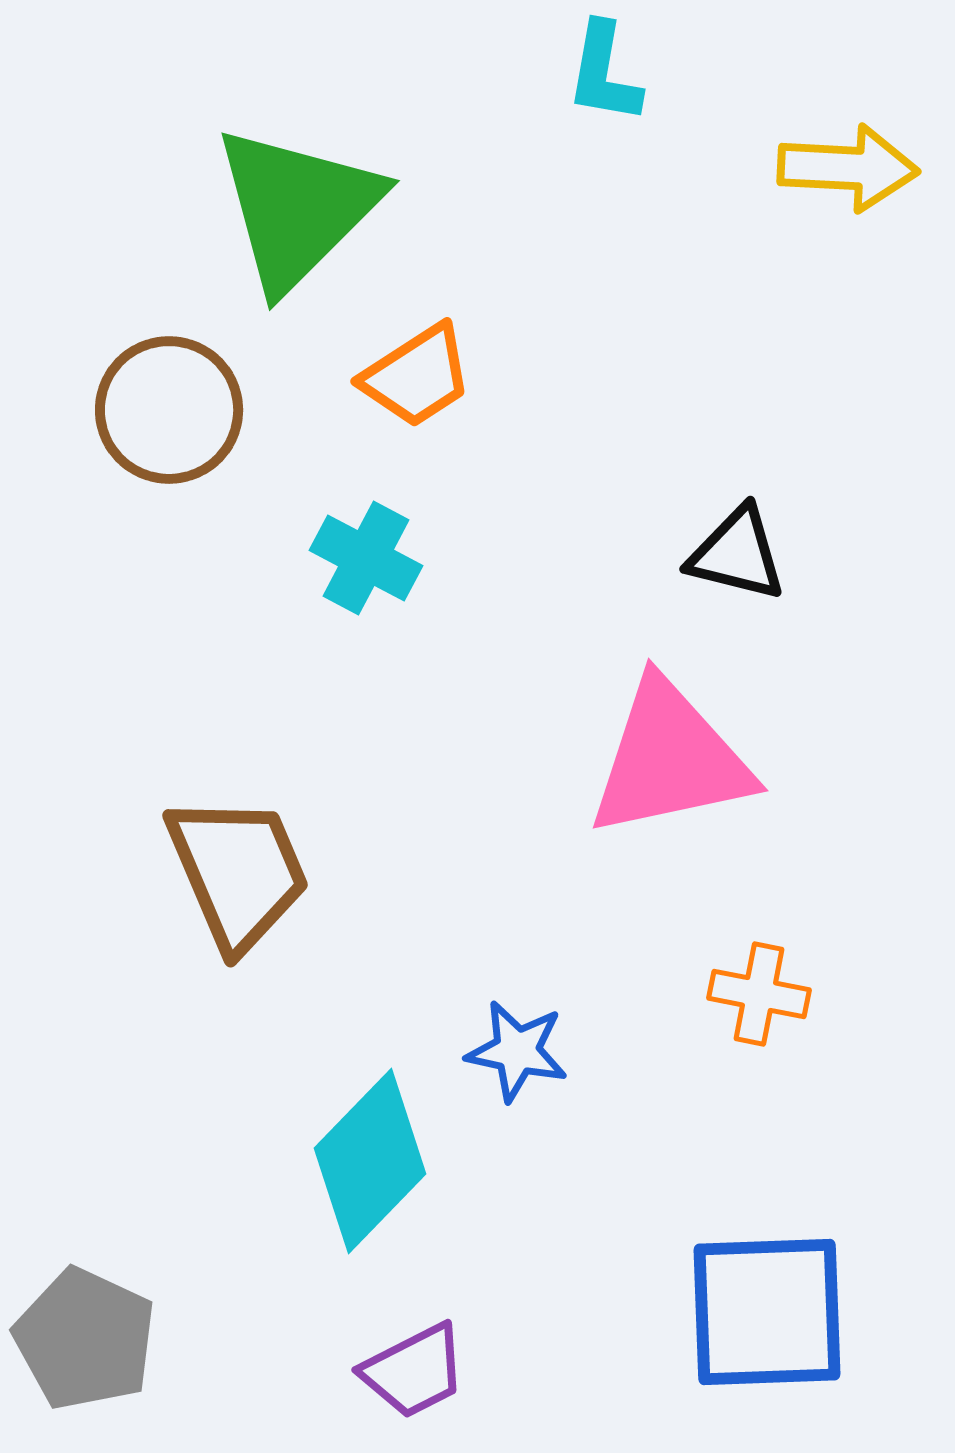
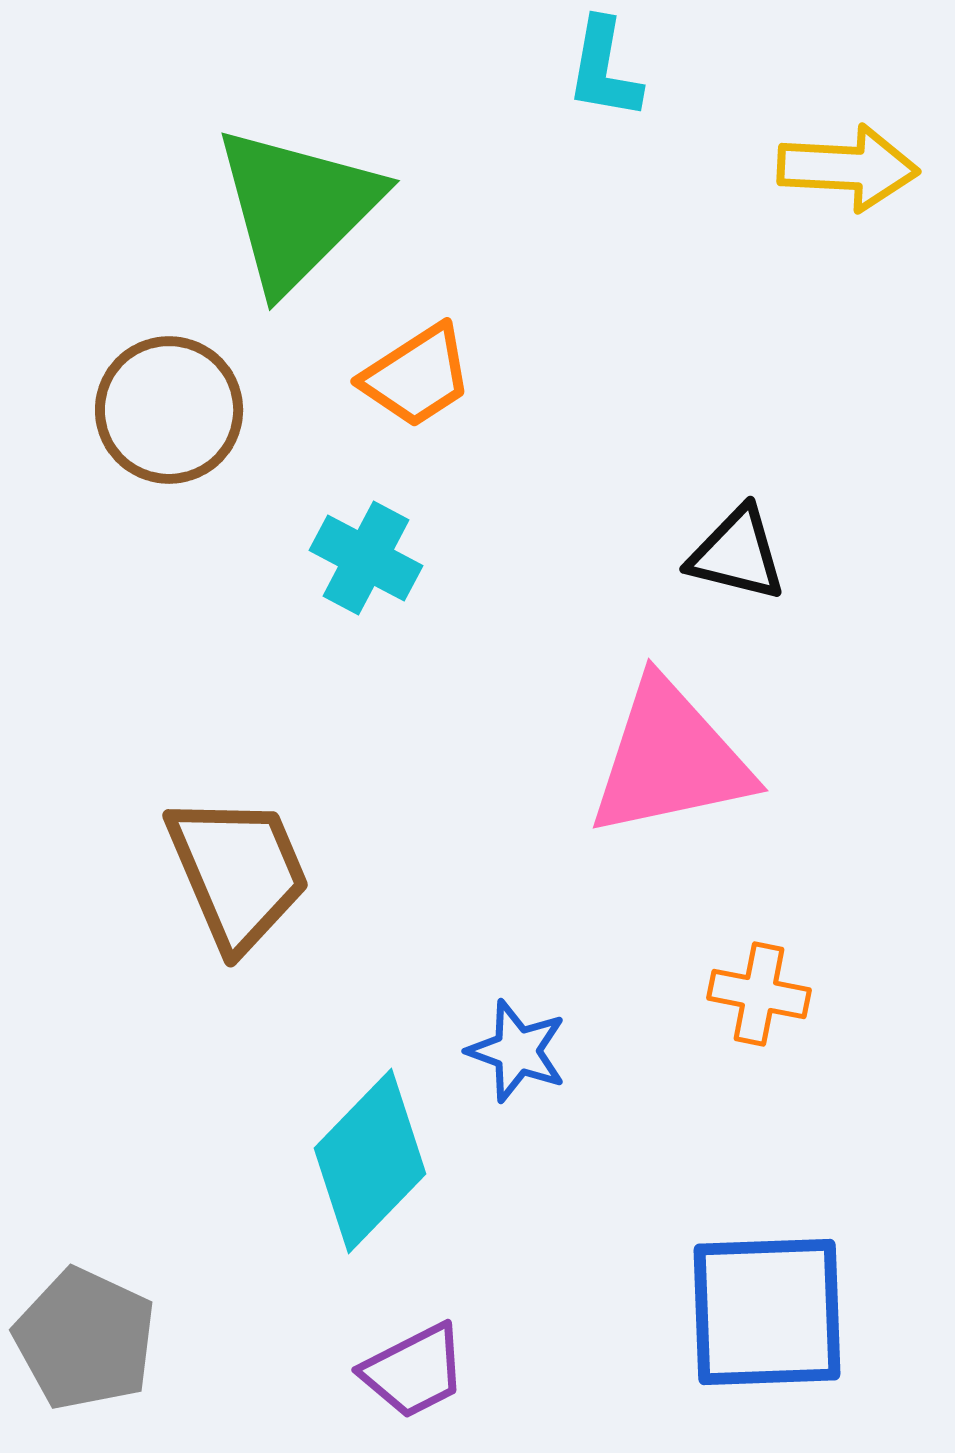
cyan L-shape: moved 4 px up
blue star: rotated 8 degrees clockwise
